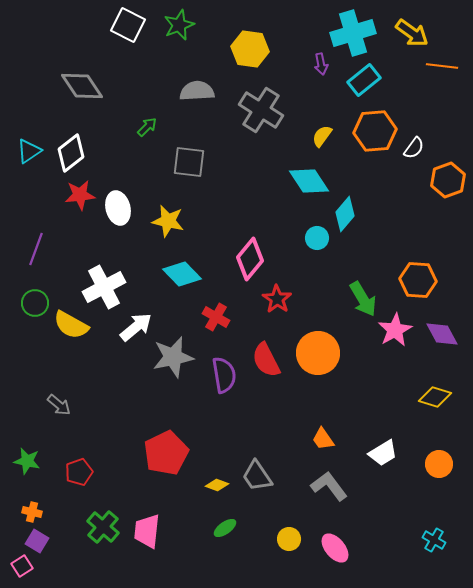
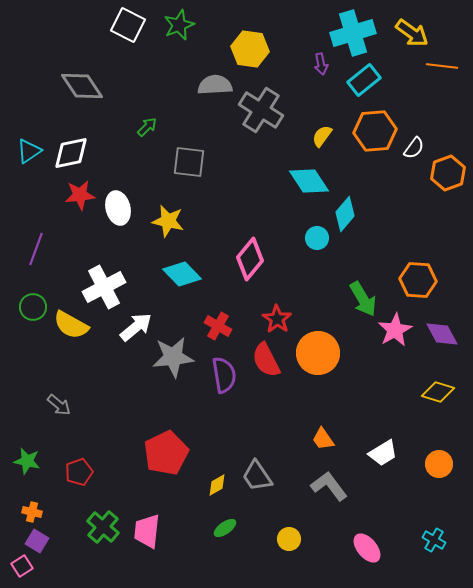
gray semicircle at (197, 91): moved 18 px right, 6 px up
white diamond at (71, 153): rotated 27 degrees clockwise
orange hexagon at (448, 180): moved 7 px up
red star at (277, 299): moved 20 px down
green circle at (35, 303): moved 2 px left, 4 px down
red cross at (216, 317): moved 2 px right, 9 px down
gray star at (173, 357): rotated 6 degrees clockwise
yellow diamond at (435, 397): moved 3 px right, 5 px up
yellow diamond at (217, 485): rotated 50 degrees counterclockwise
pink ellipse at (335, 548): moved 32 px right
